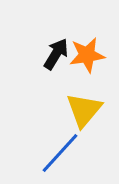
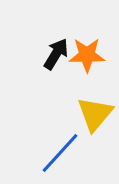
orange star: rotated 9 degrees clockwise
yellow triangle: moved 11 px right, 4 px down
